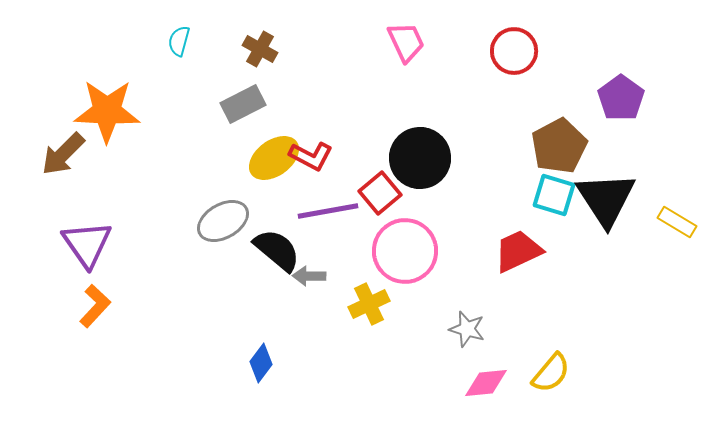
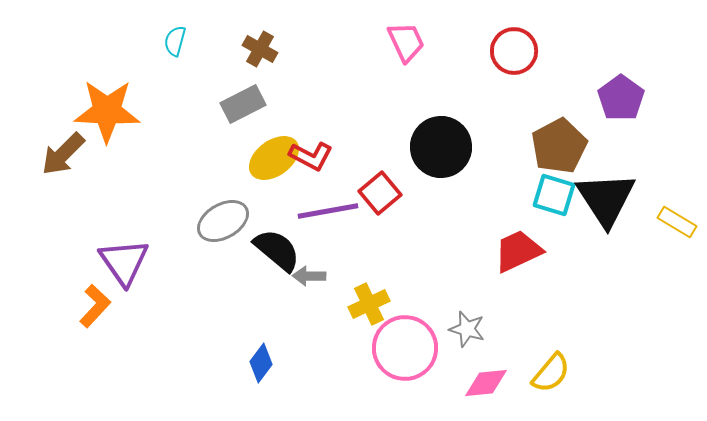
cyan semicircle: moved 4 px left
black circle: moved 21 px right, 11 px up
purple triangle: moved 37 px right, 18 px down
pink circle: moved 97 px down
